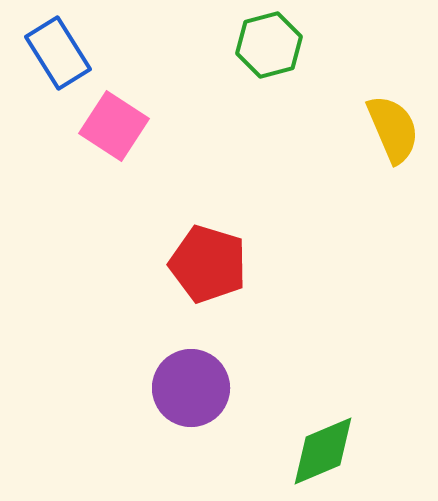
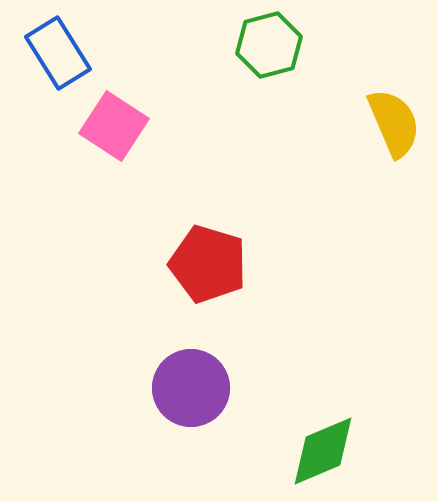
yellow semicircle: moved 1 px right, 6 px up
